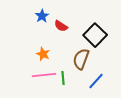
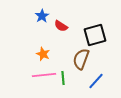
black square: rotated 30 degrees clockwise
